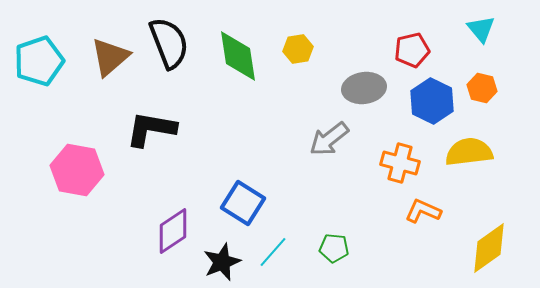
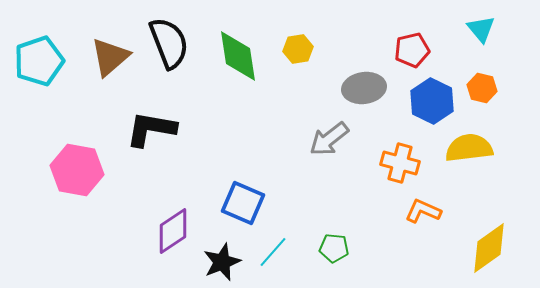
yellow semicircle: moved 4 px up
blue square: rotated 9 degrees counterclockwise
